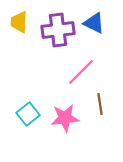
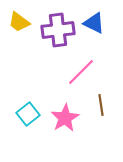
yellow trapezoid: rotated 55 degrees counterclockwise
brown line: moved 1 px right, 1 px down
pink star: rotated 24 degrees counterclockwise
